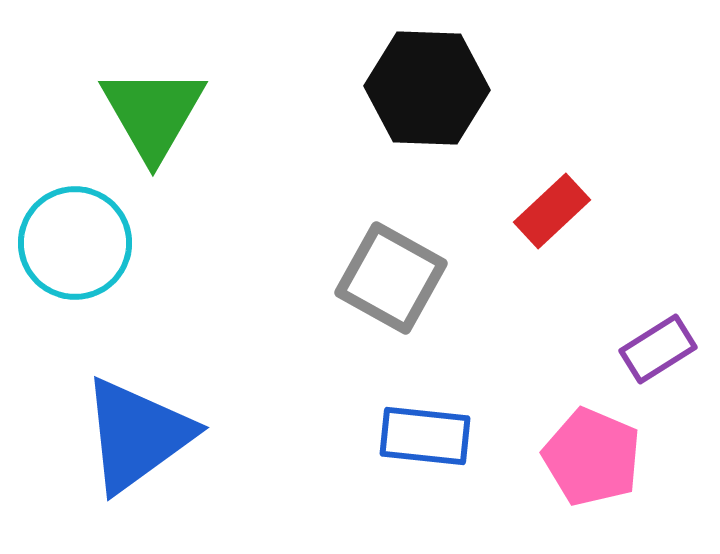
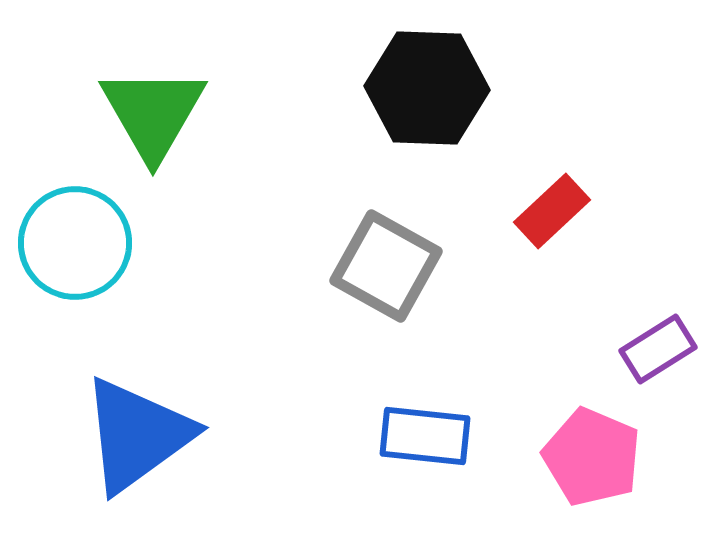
gray square: moved 5 px left, 12 px up
